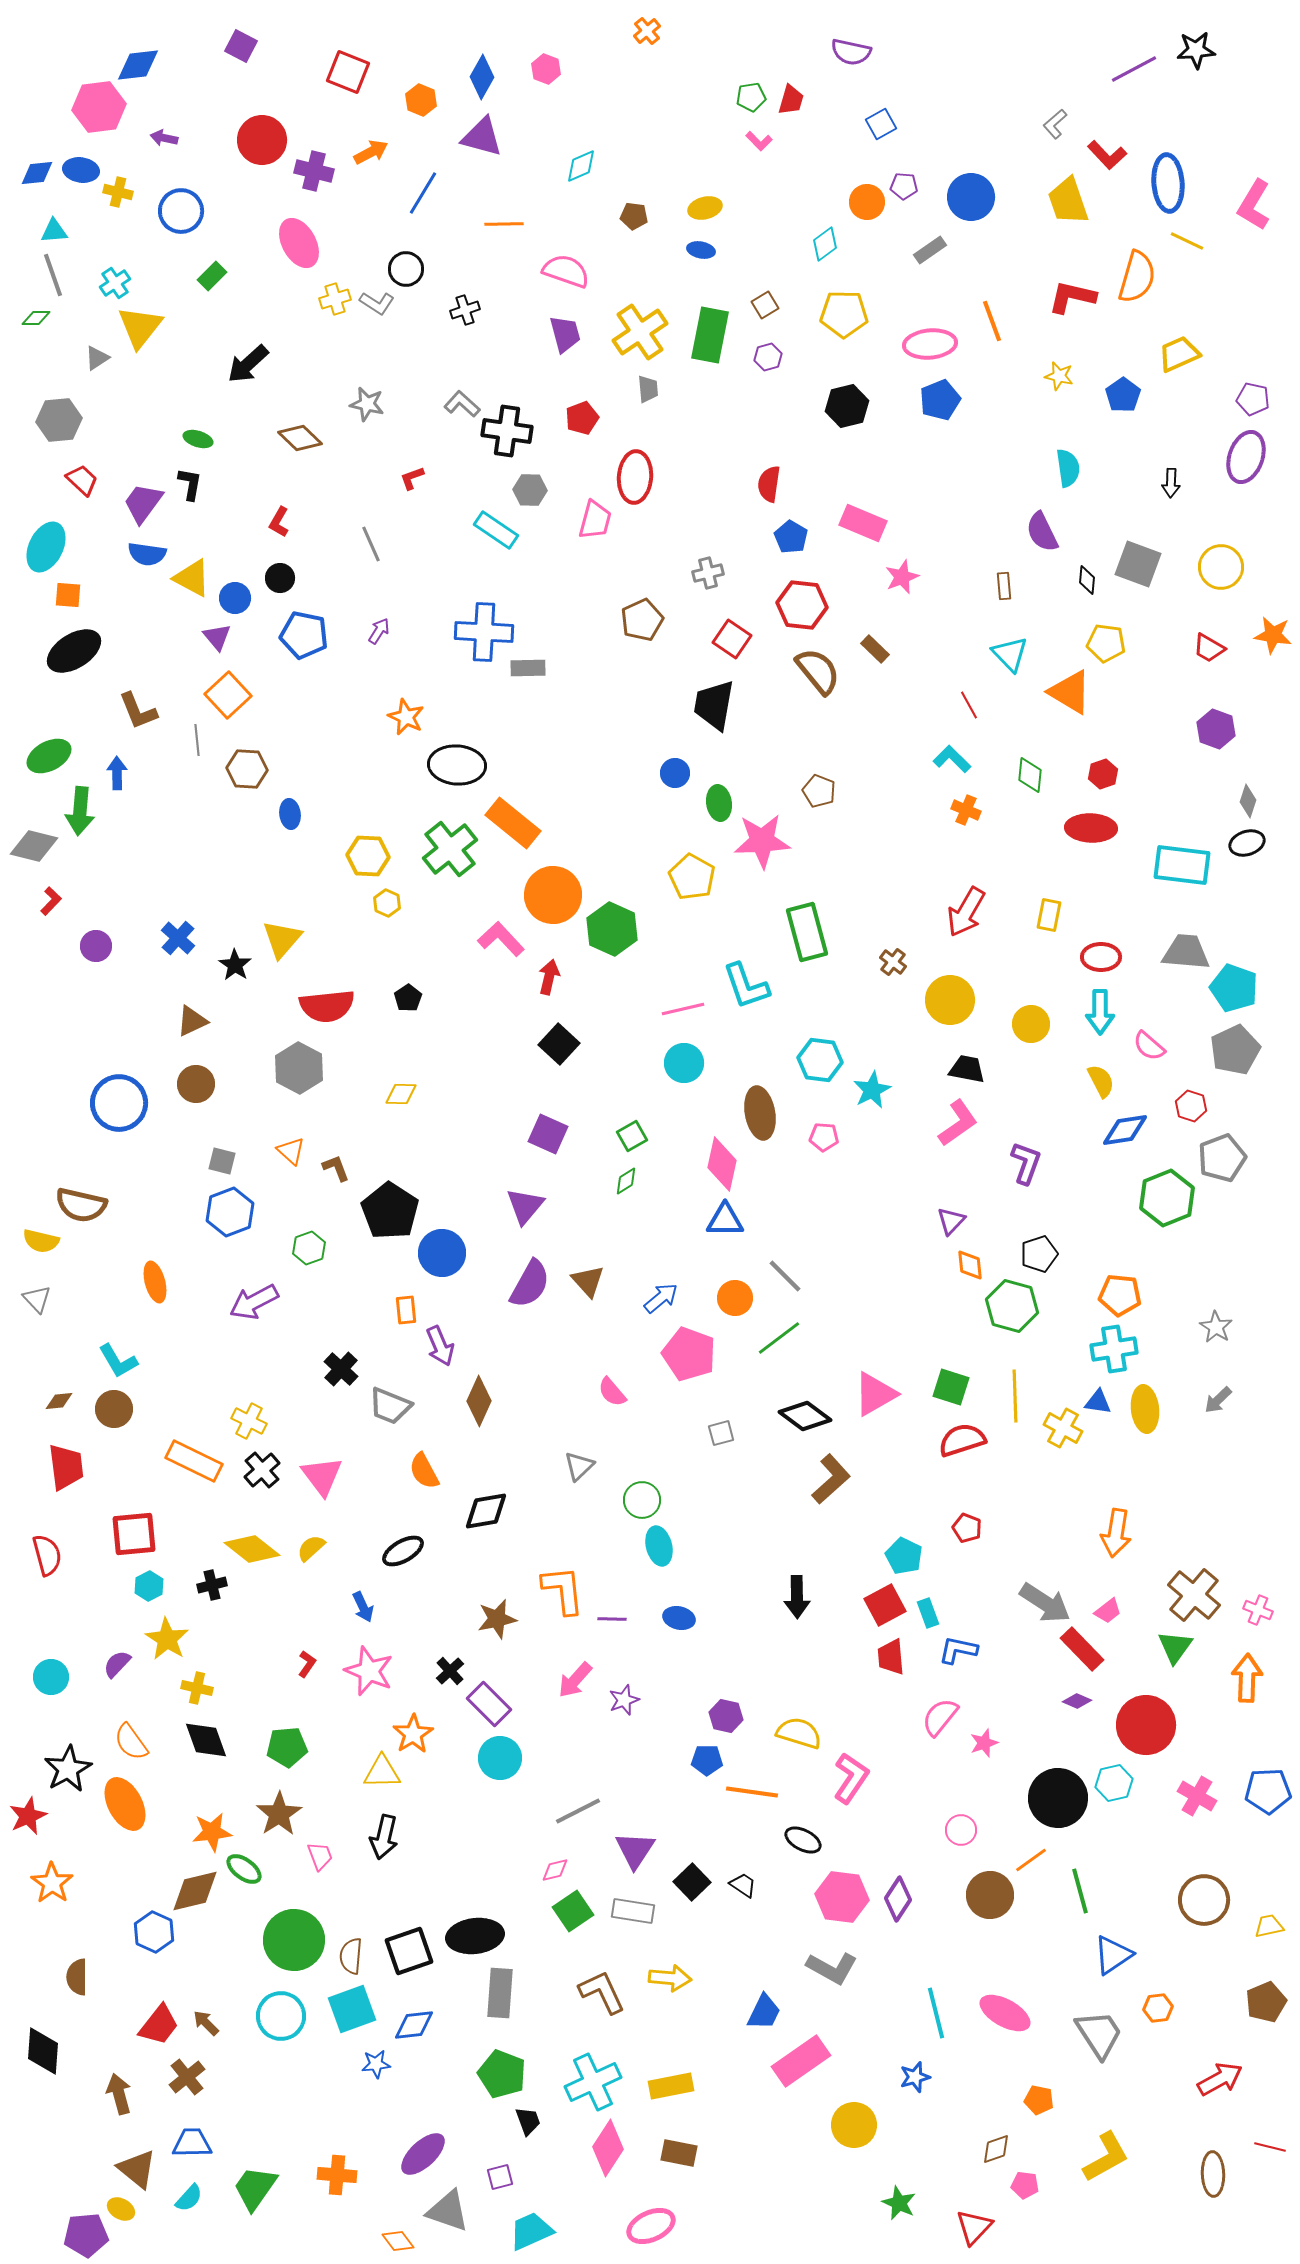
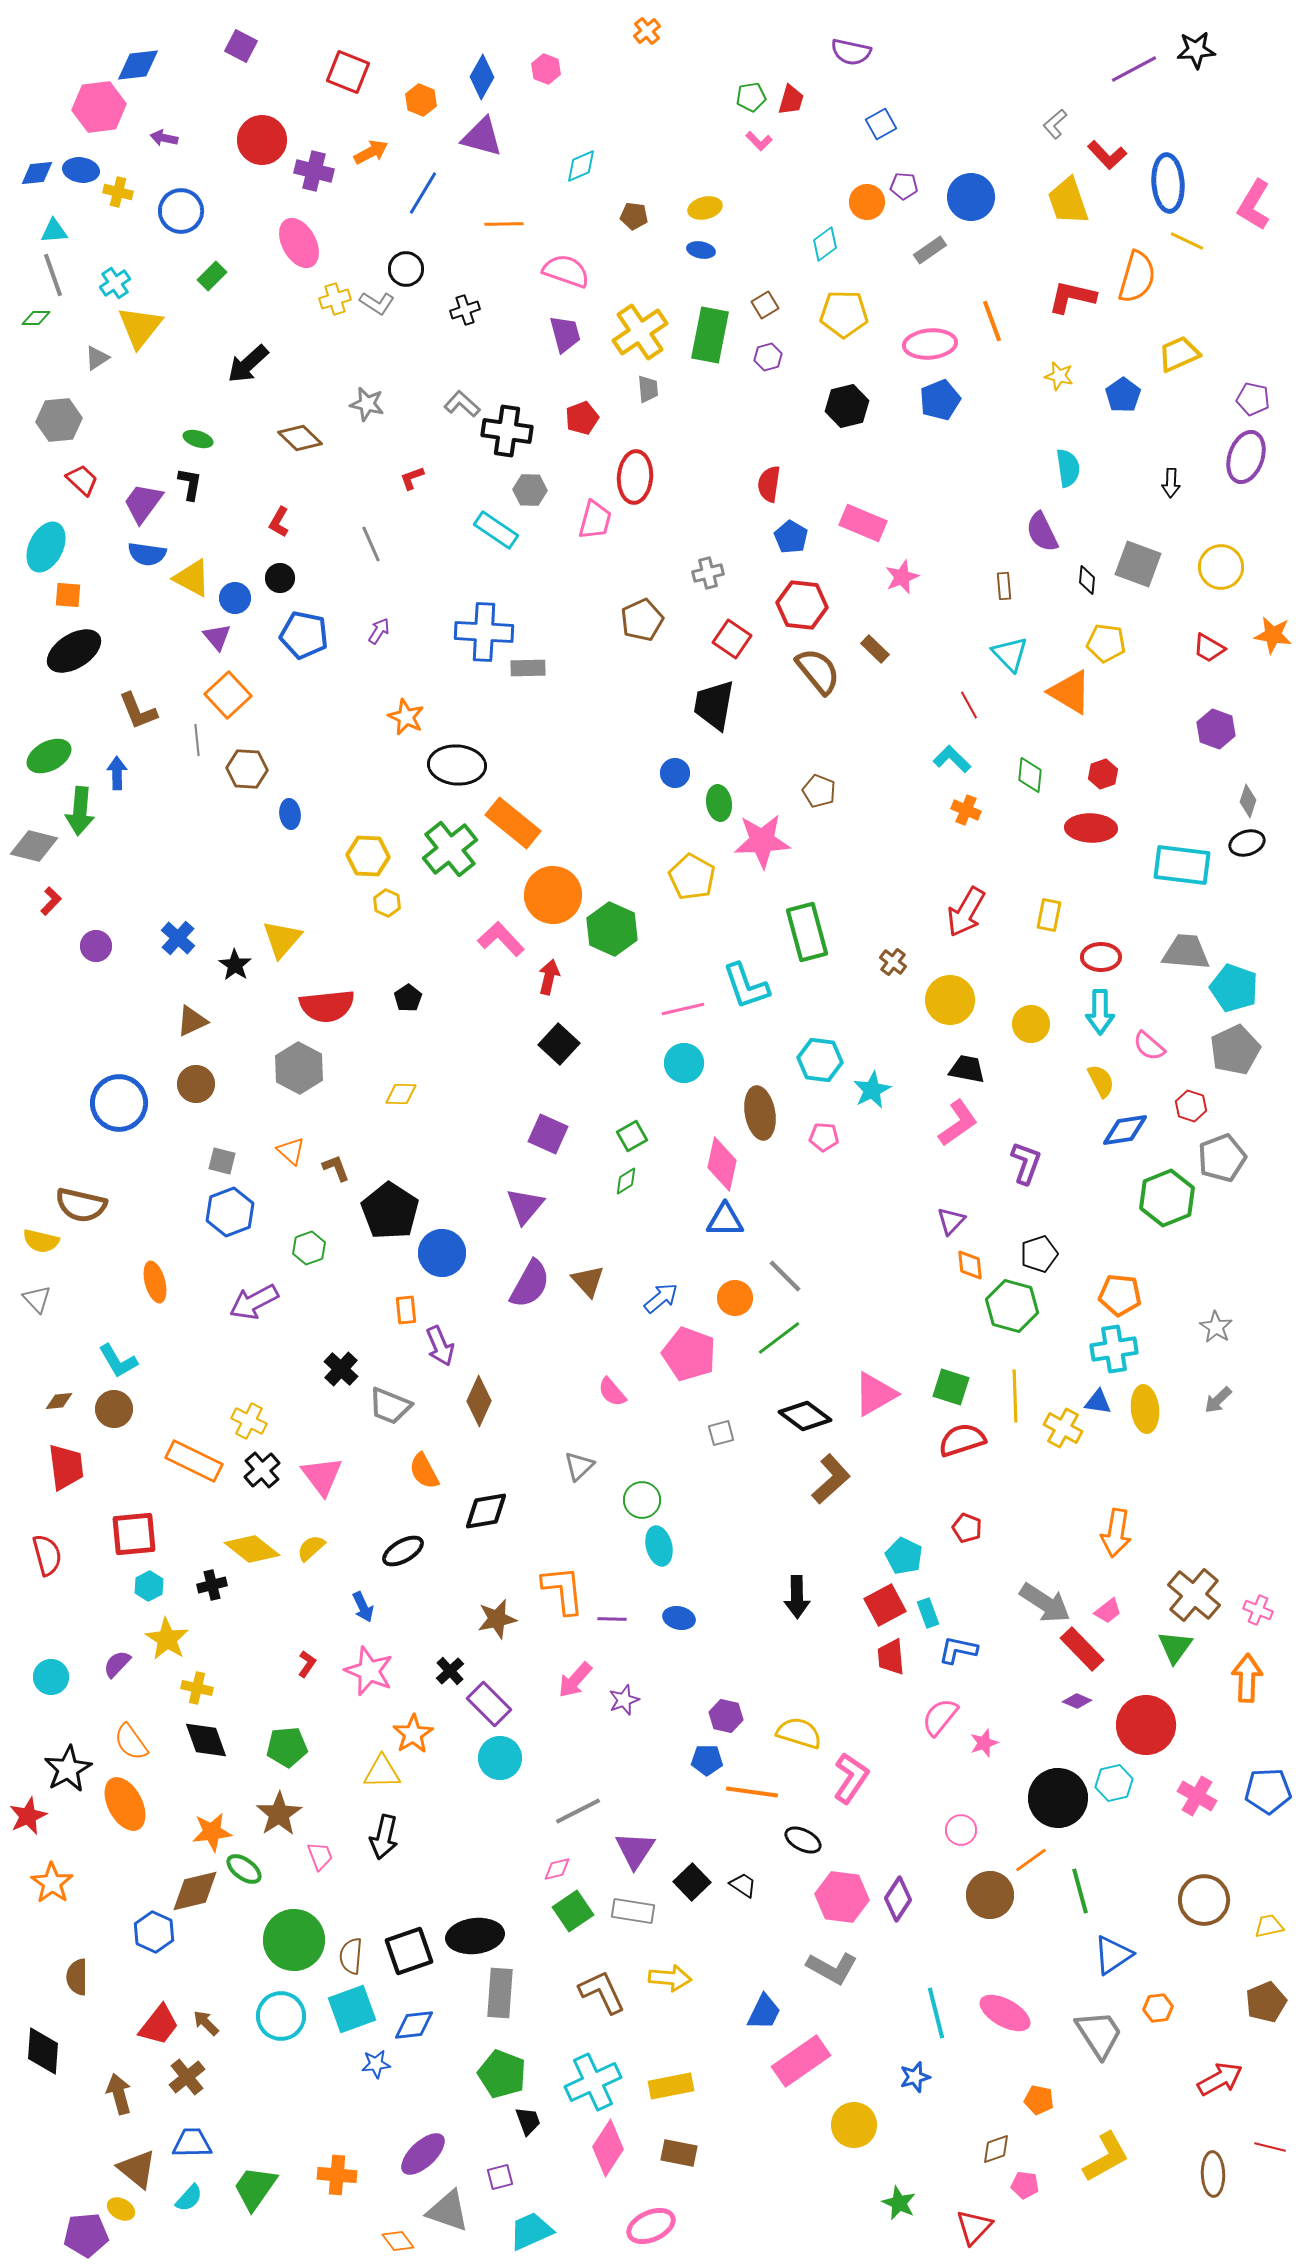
pink diamond at (555, 1870): moved 2 px right, 1 px up
